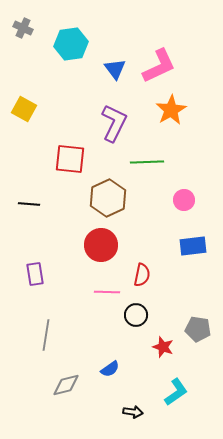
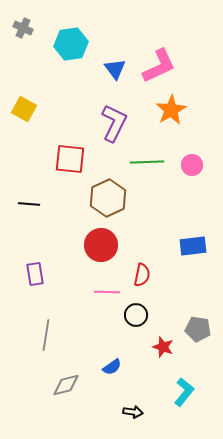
pink circle: moved 8 px right, 35 px up
blue semicircle: moved 2 px right, 2 px up
cyan L-shape: moved 8 px right; rotated 16 degrees counterclockwise
